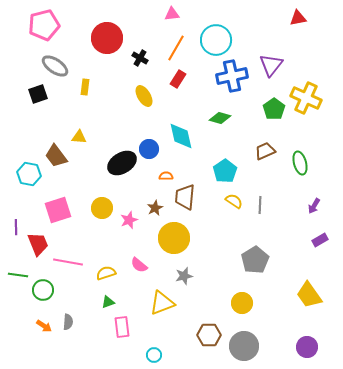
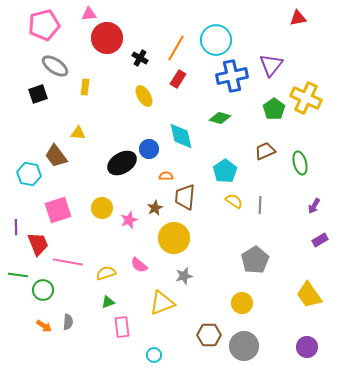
pink triangle at (172, 14): moved 83 px left
yellow triangle at (79, 137): moved 1 px left, 4 px up
